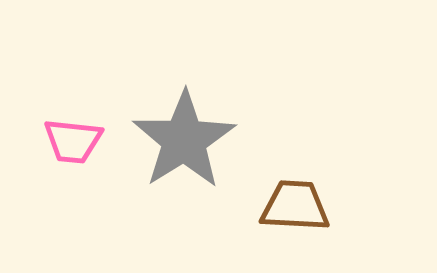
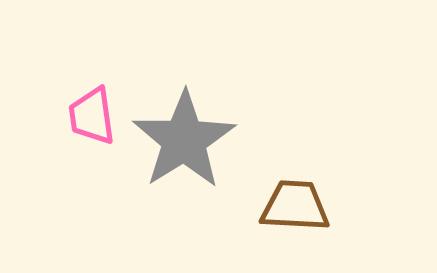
pink trapezoid: moved 19 px right, 25 px up; rotated 76 degrees clockwise
